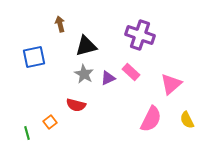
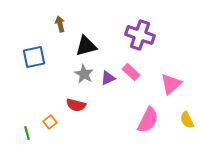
pink semicircle: moved 3 px left, 1 px down
